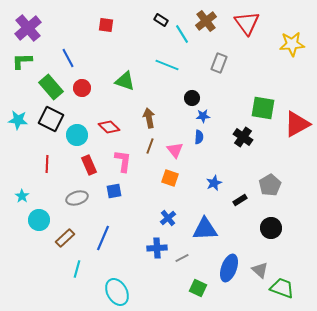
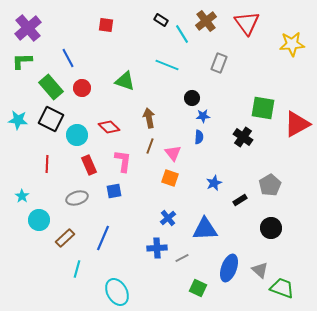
pink triangle at (175, 150): moved 2 px left, 3 px down
